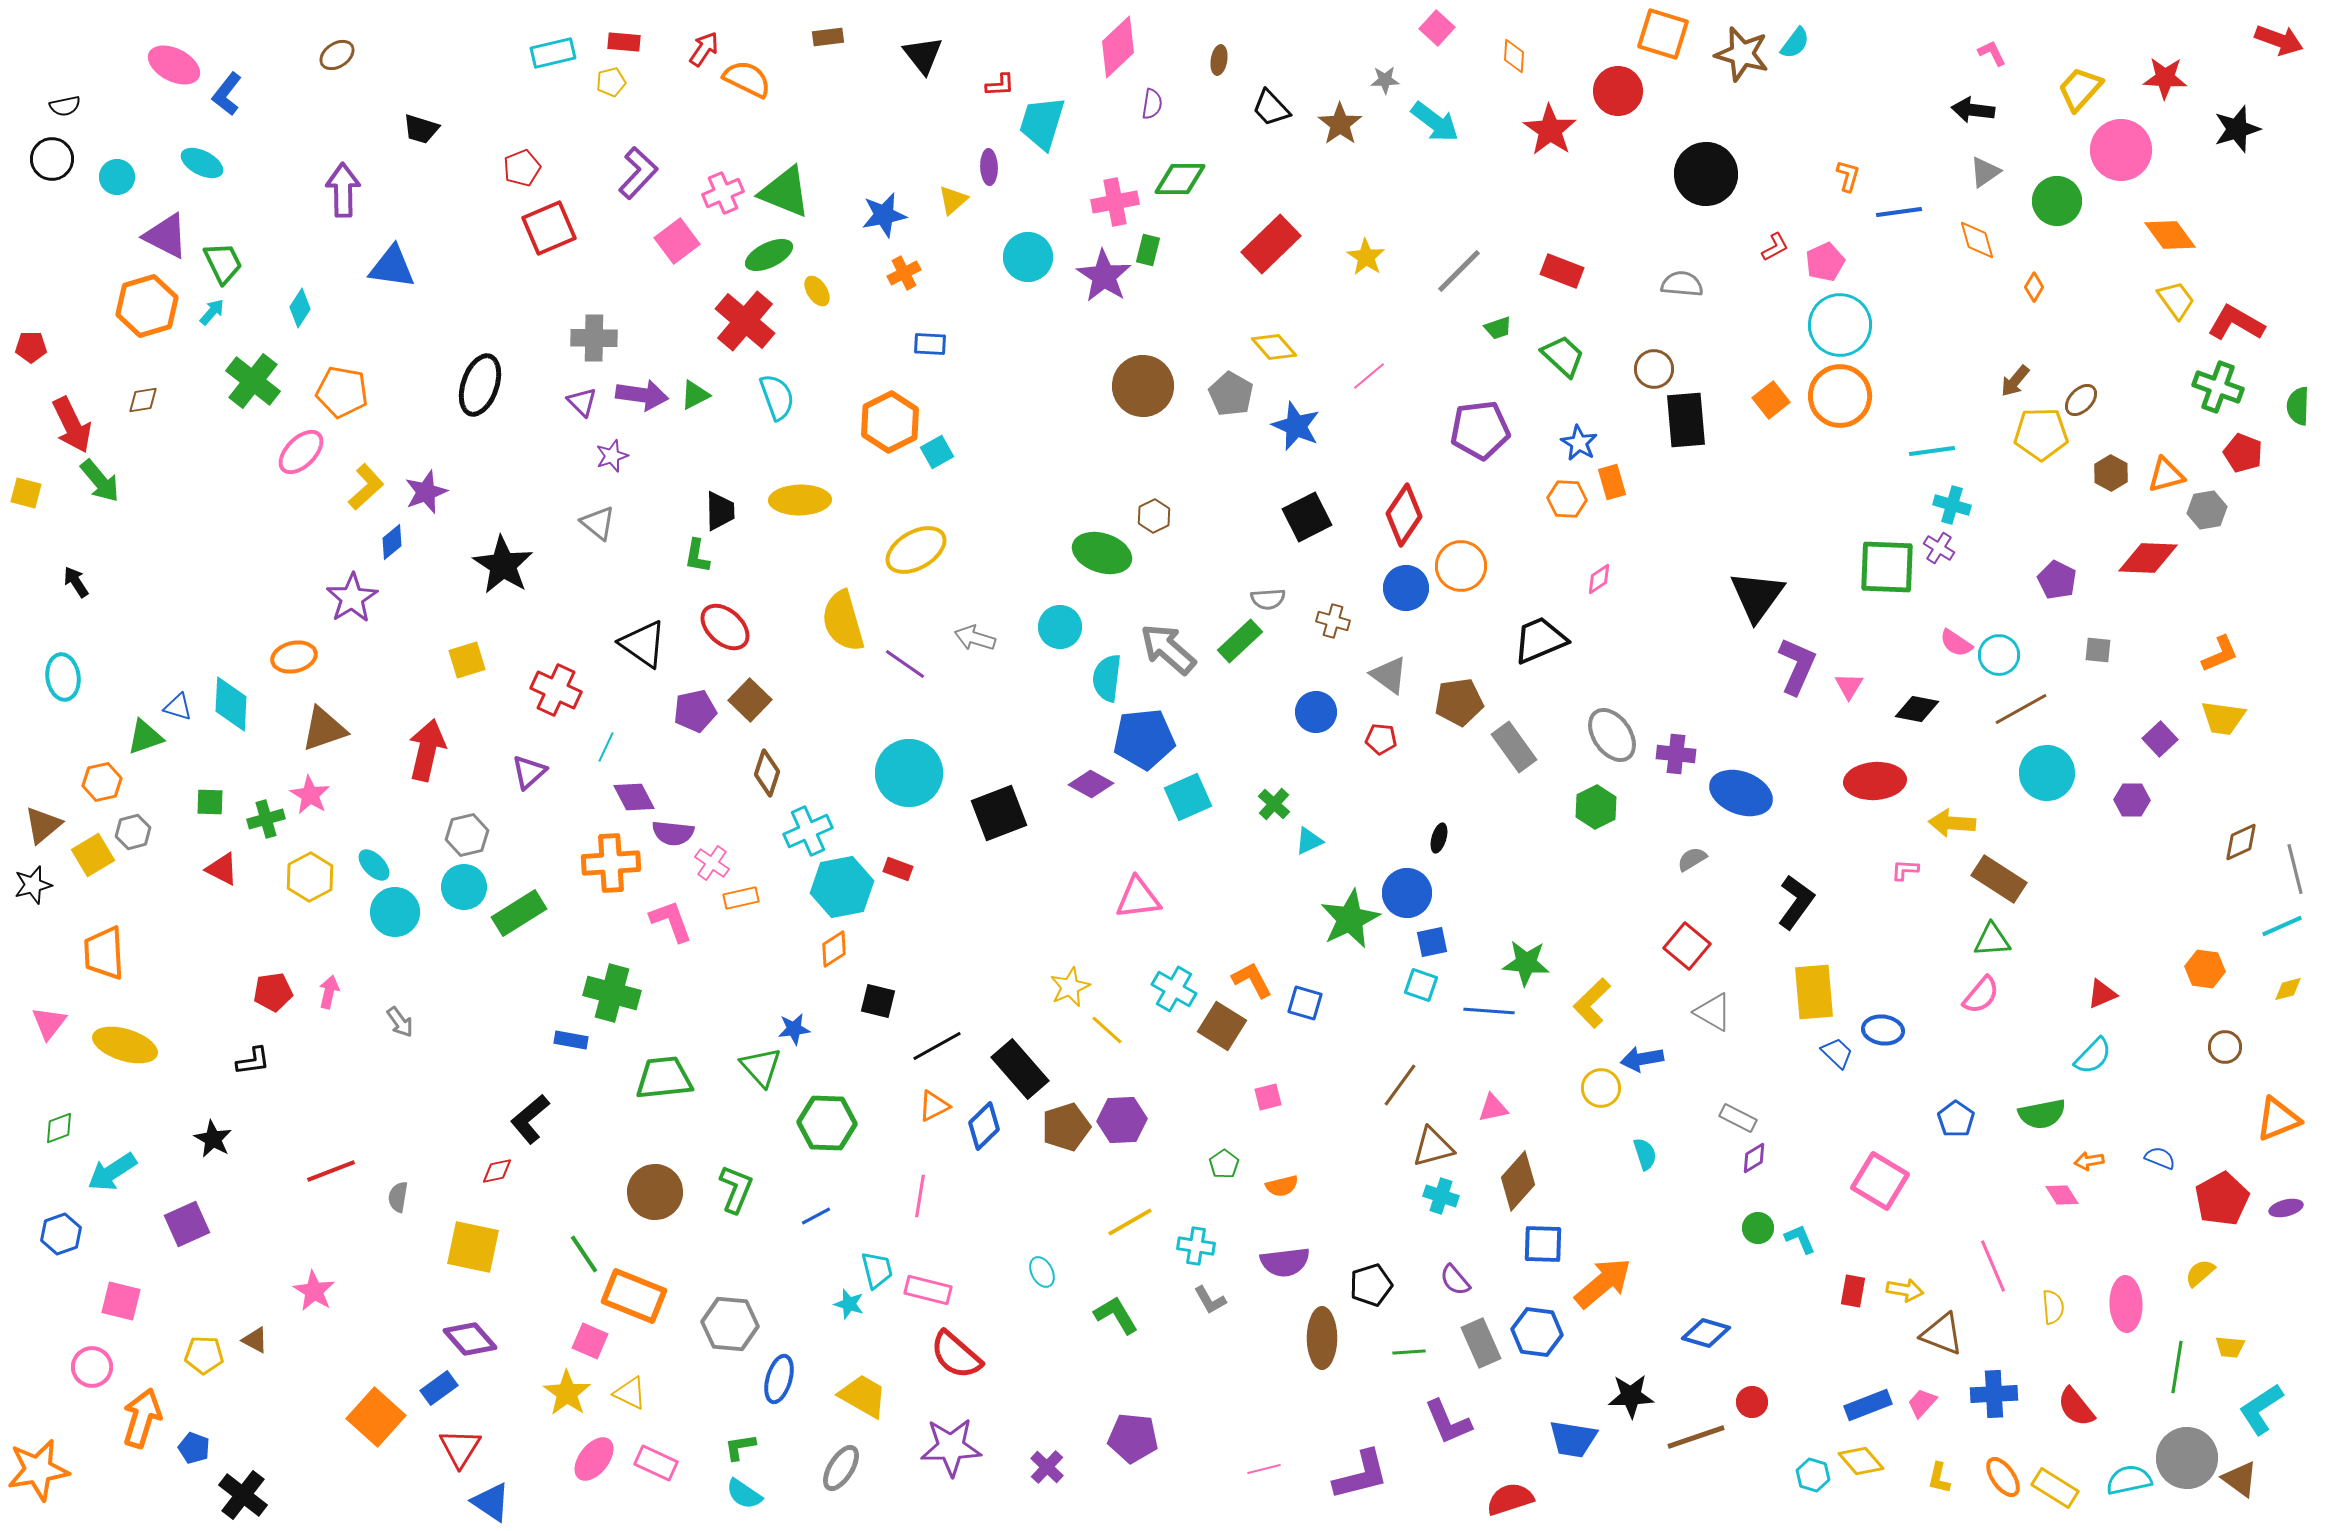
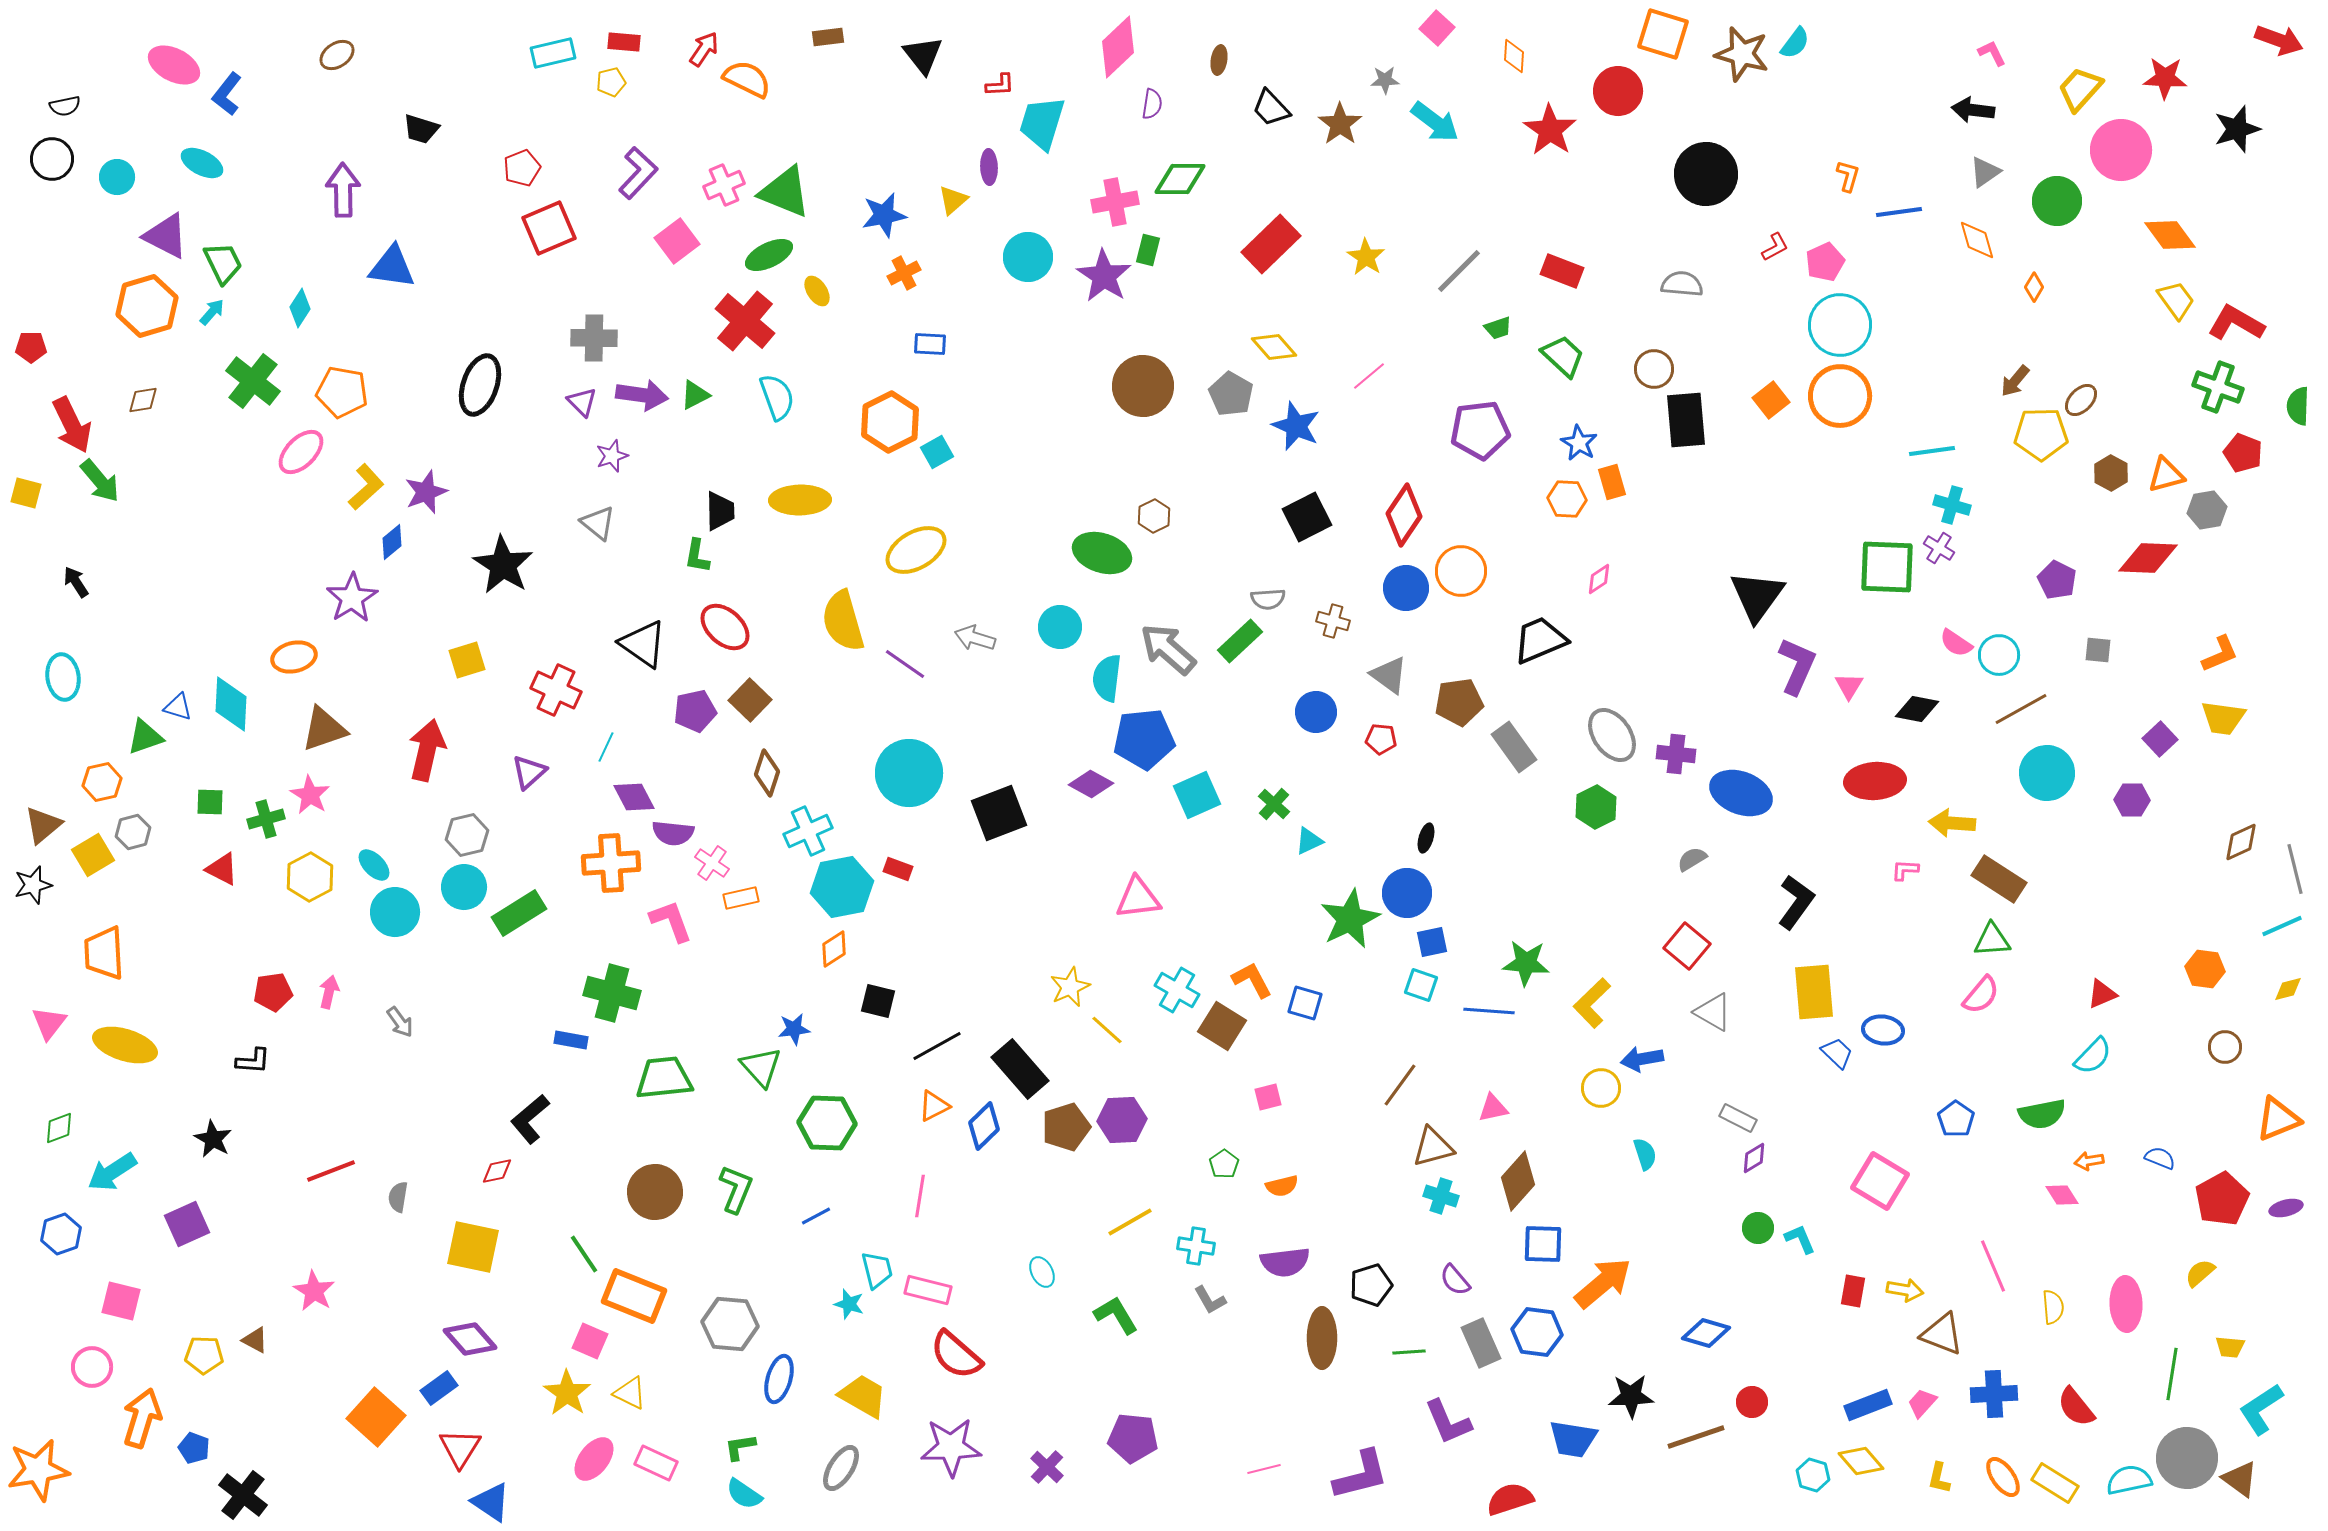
pink cross at (723, 193): moved 1 px right, 8 px up
orange circle at (1461, 566): moved 5 px down
cyan square at (1188, 797): moved 9 px right, 2 px up
black ellipse at (1439, 838): moved 13 px left
cyan cross at (1174, 989): moved 3 px right, 1 px down
black L-shape at (253, 1061): rotated 12 degrees clockwise
green line at (2177, 1367): moved 5 px left, 7 px down
yellow rectangle at (2055, 1488): moved 5 px up
